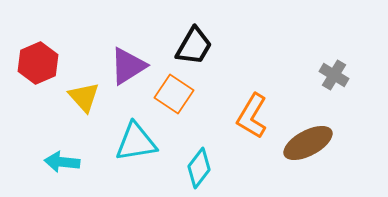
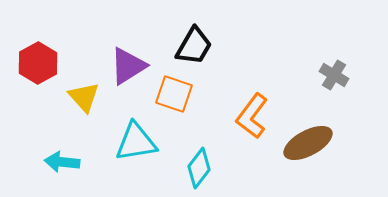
red hexagon: rotated 6 degrees counterclockwise
orange square: rotated 15 degrees counterclockwise
orange L-shape: rotated 6 degrees clockwise
